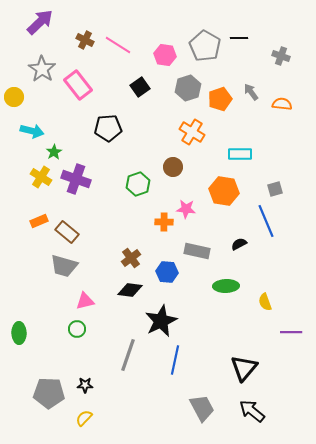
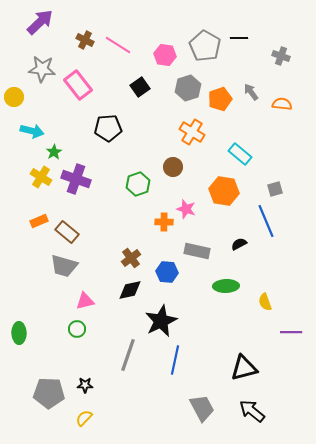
gray star at (42, 69): rotated 28 degrees counterclockwise
cyan rectangle at (240, 154): rotated 40 degrees clockwise
pink star at (186, 209): rotated 12 degrees clockwise
black diamond at (130, 290): rotated 20 degrees counterclockwise
black triangle at (244, 368): rotated 36 degrees clockwise
